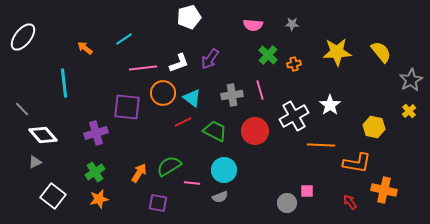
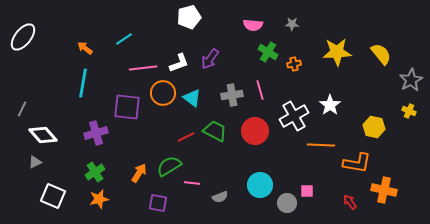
yellow semicircle at (381, 52): moved 2 px down
green cross at (268, 55): moved 3 px up; rotated 12 degrees counterclockwise
cyan line at (64, 83): moved 19 px right; rotated 16 degrees clockwise
gray line at (22, 109): rotated 70 degrees clockwise
yellow cross at (409, 111): rotated 24 degrees counterclockwise
red line at (183, 122): moved 3 px right, 15 px down
cyan circle at (224, 170): moved 36 px right, 15 px down
white square at (53, 196): rotated 15 degrees counterclockwise
